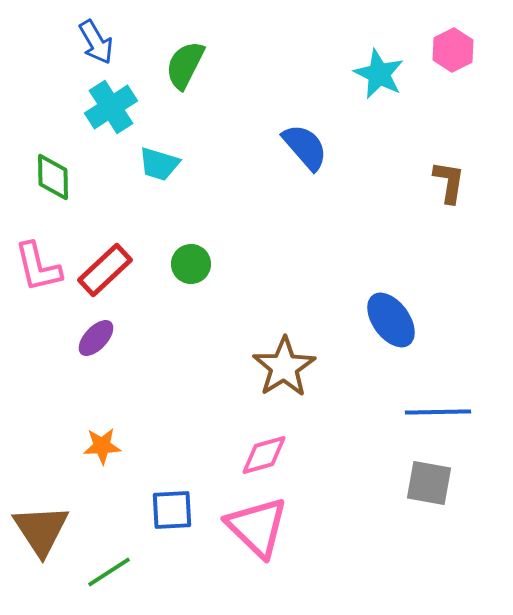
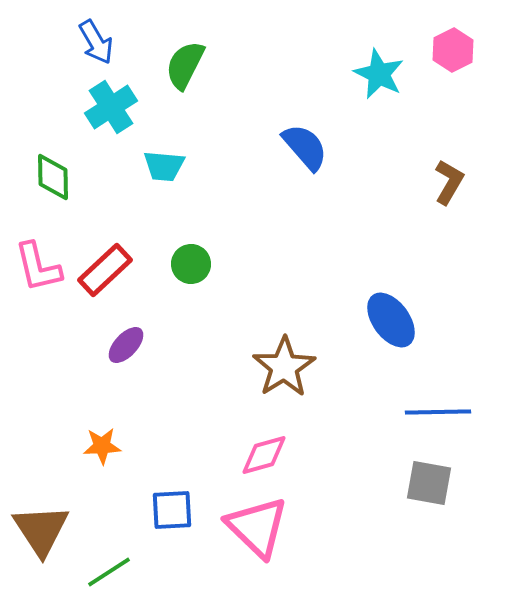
cyan trapezoid: moved 5 px right, 2 px down; rotated 12 degrees counterclockwise
brown L-shape: rotated 21 degrees clockwise
purple ellipse: moved 30 px right, 7 px down
